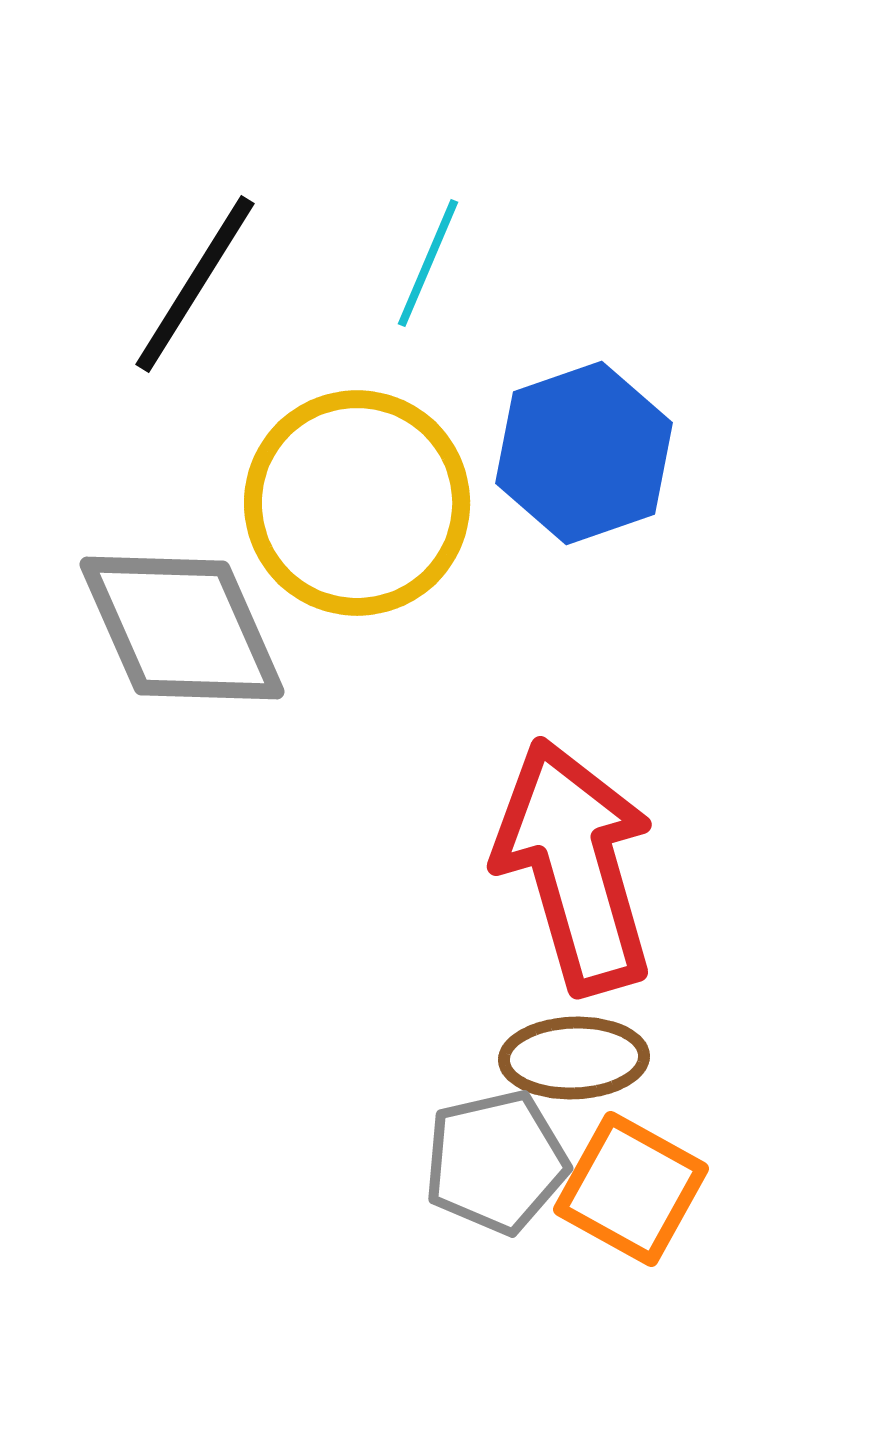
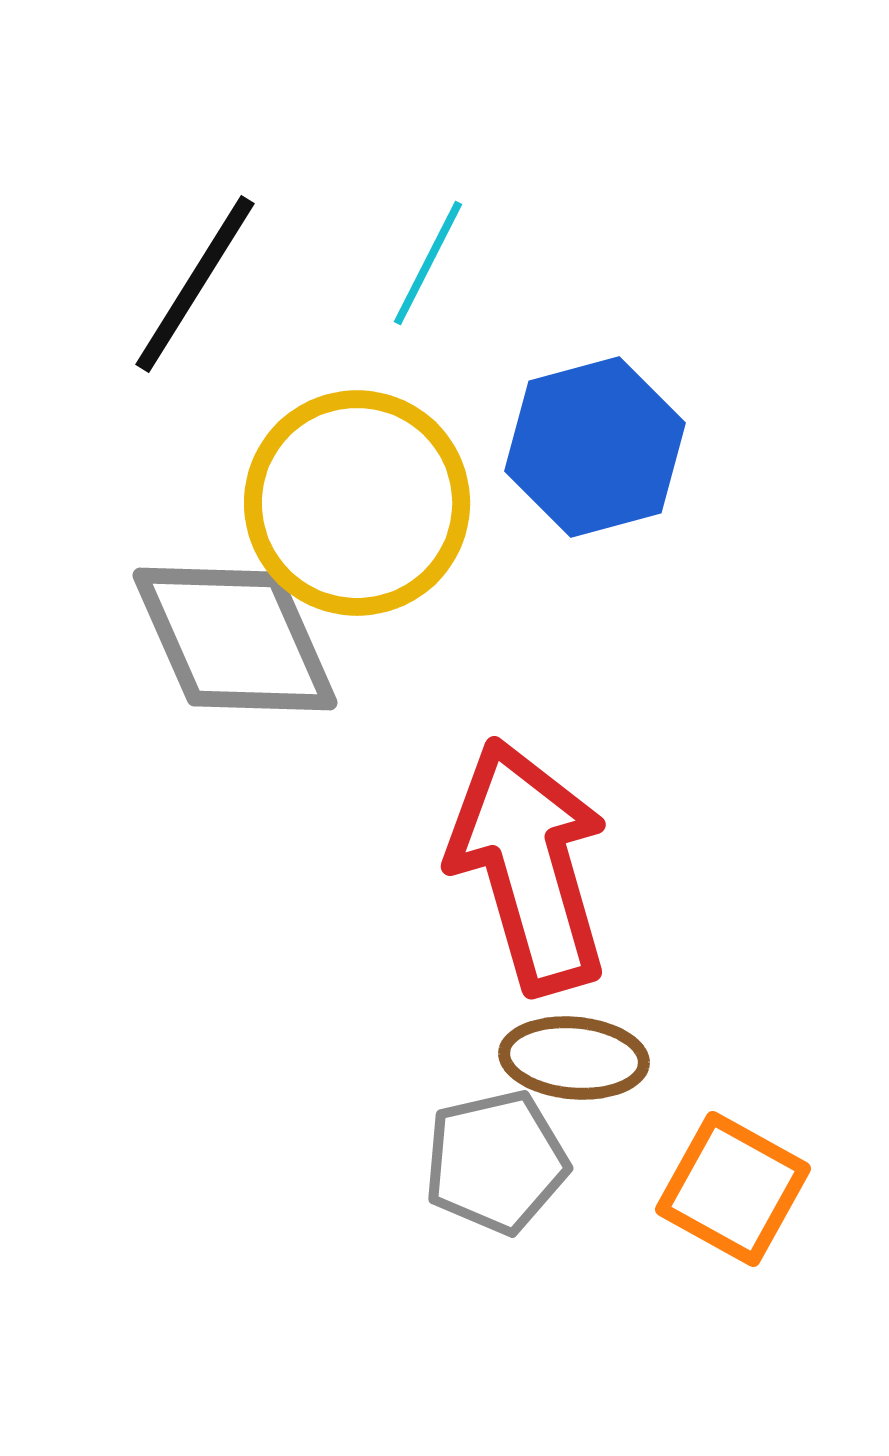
cyan line: rotated 4 degrees clockwise
blue hexagon: moved 11 px right, 6 px up; rotated 4 degrees clockwise
gray diamond: moved 53 px right, 11 px down
red arrow: moved 46 px left
brown ellipse: rotated 7 degrees clockwise
orange square: moved 102 px right
